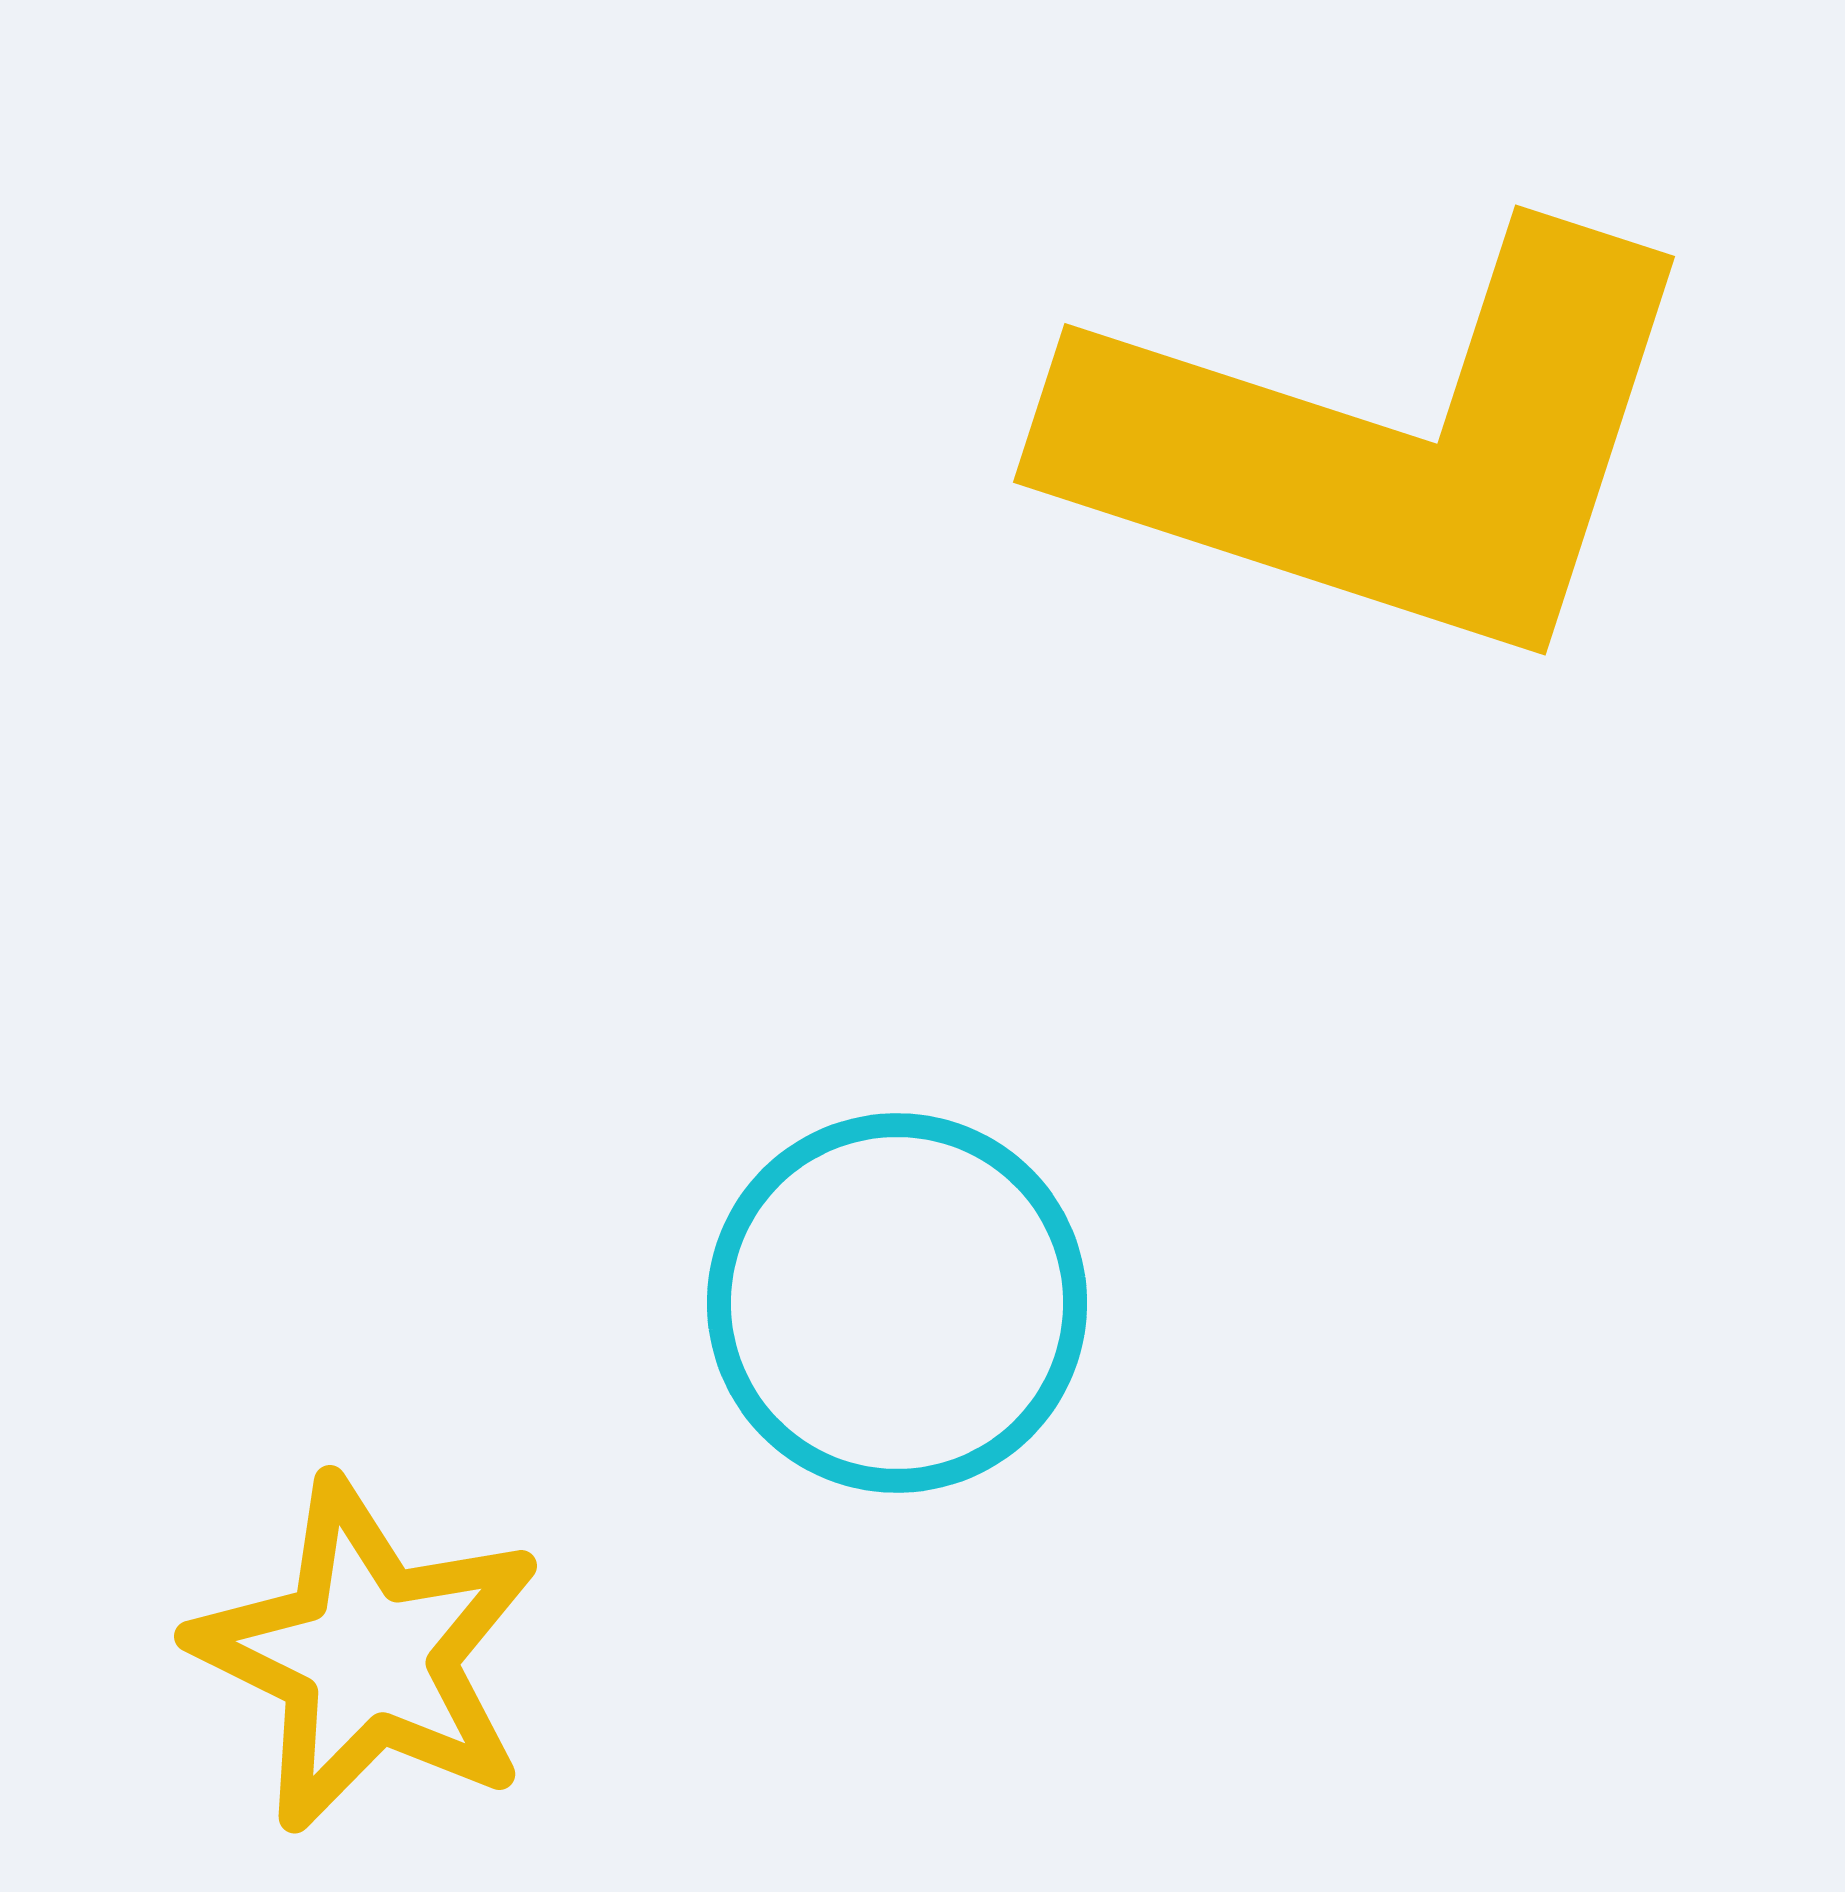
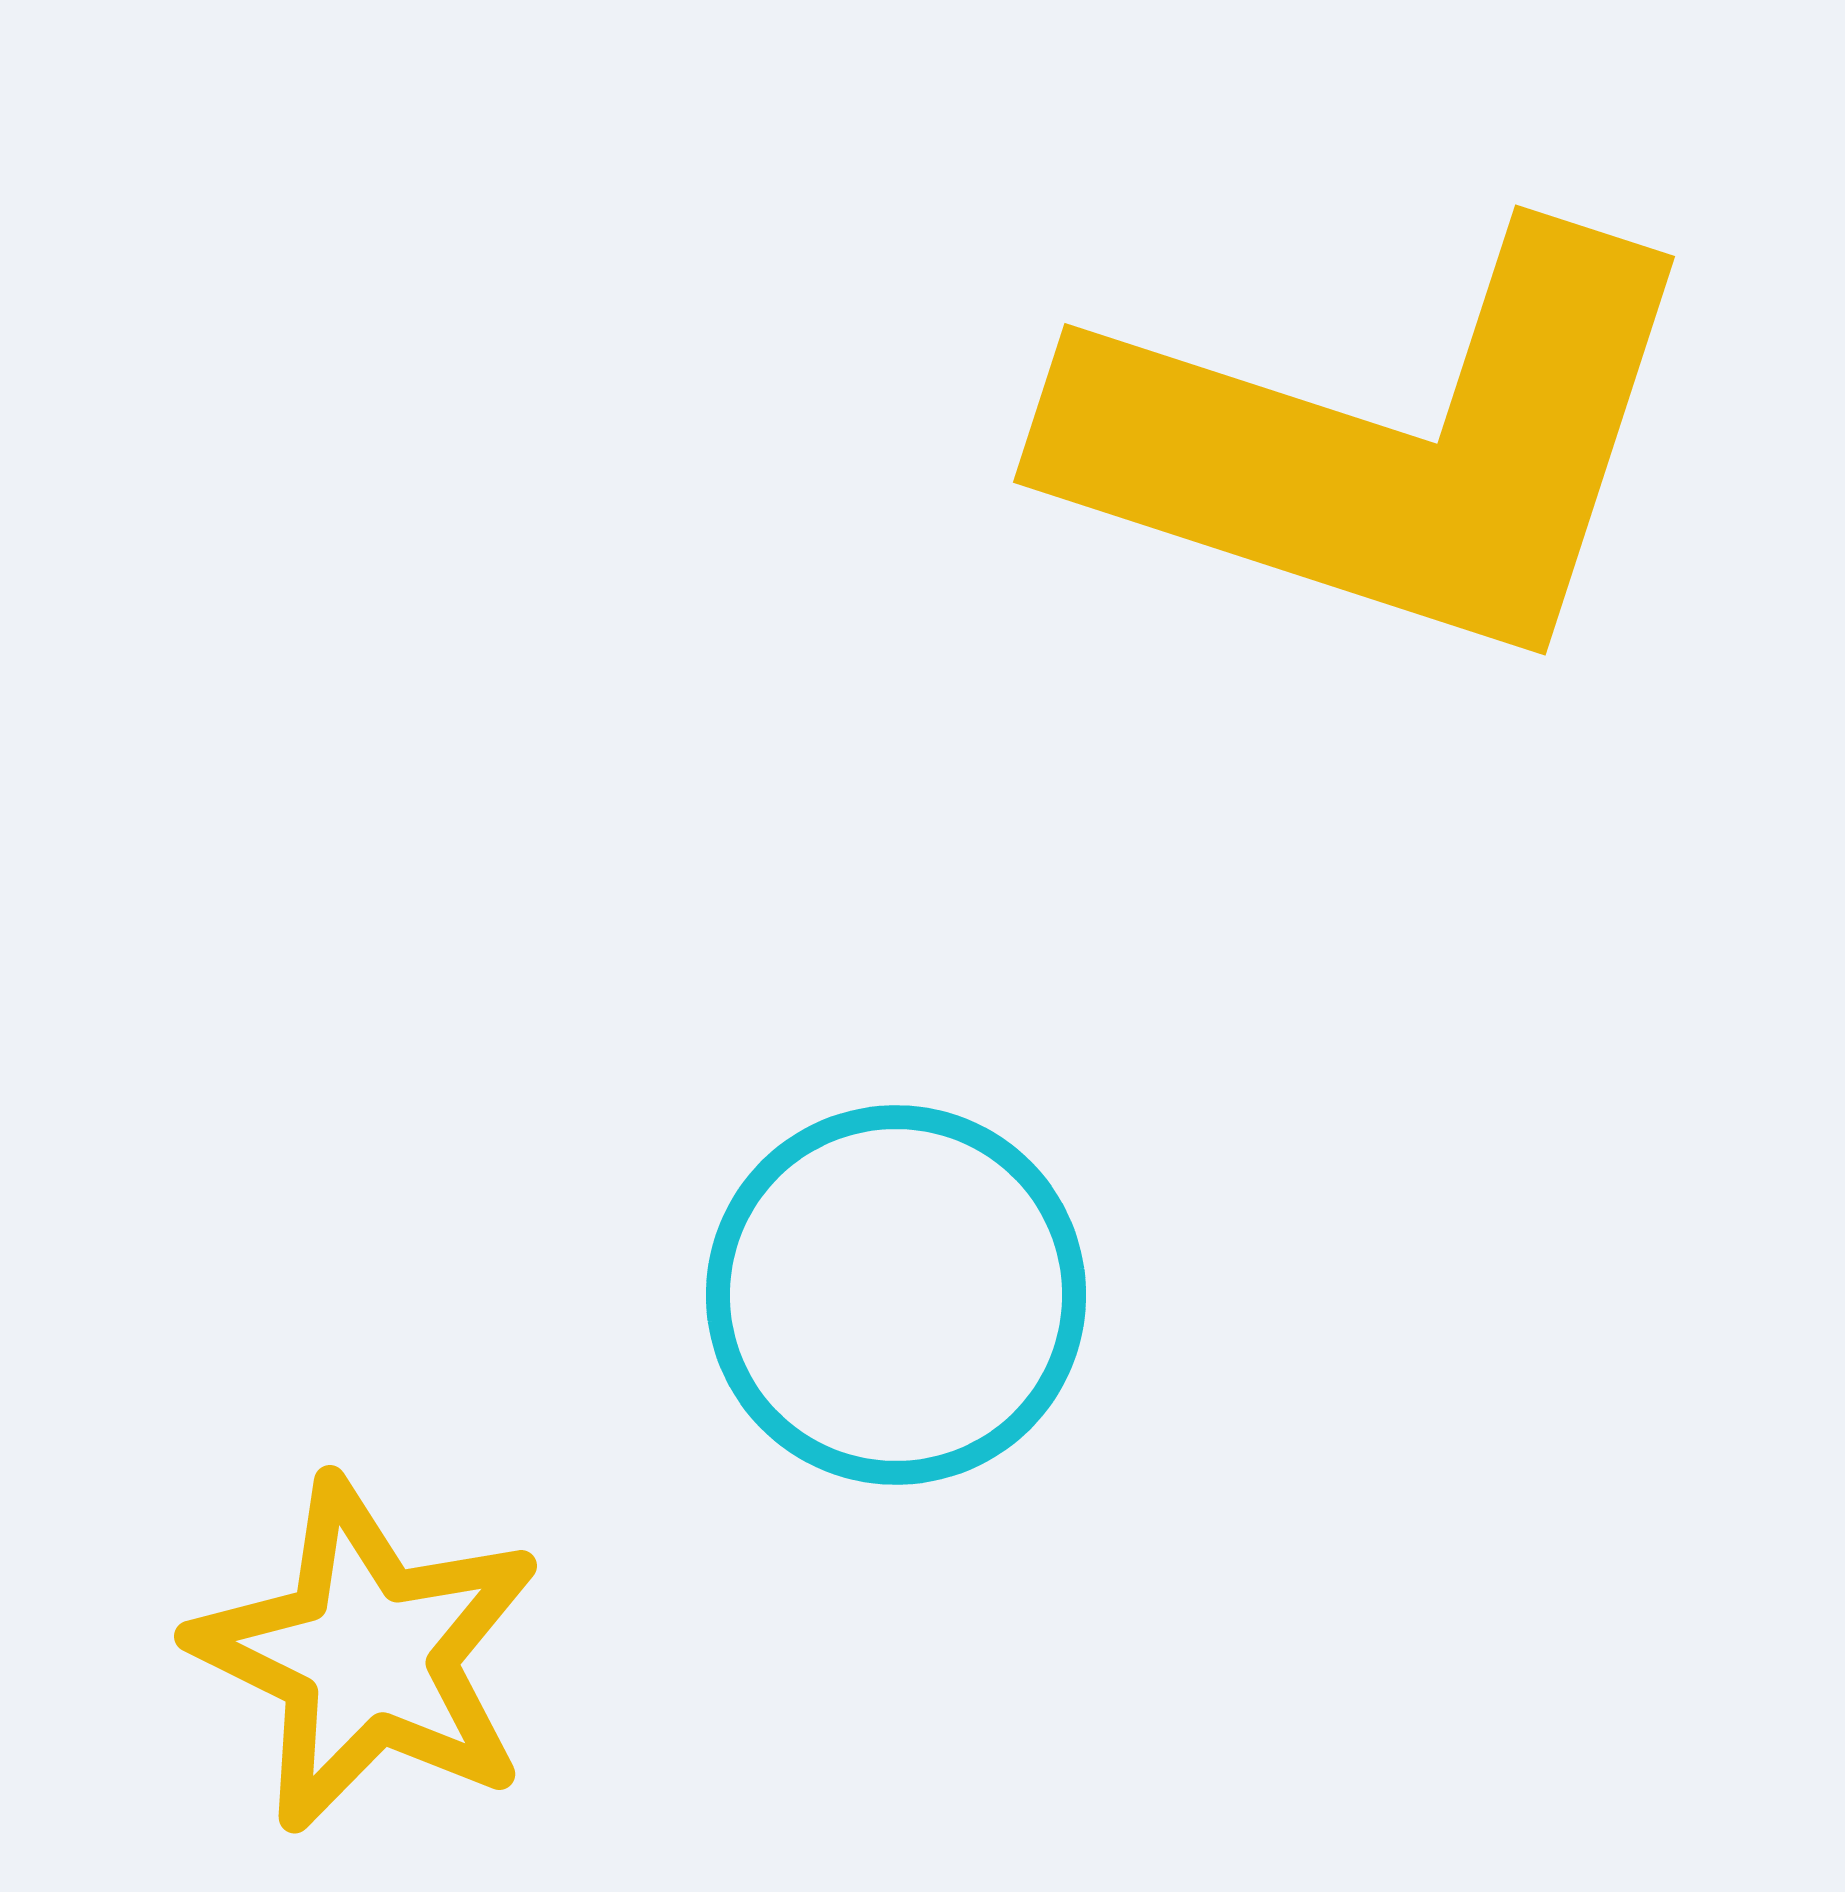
cyan circle: moved 1 px left, 8 px up
